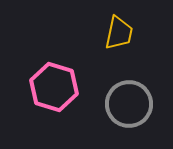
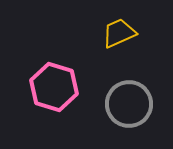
yellow trapezoid: rotated 126 degrees counterclockwise
